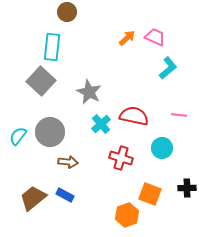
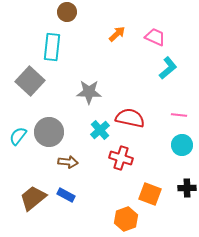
orange arrow: moved 10 px left, 4 px up
gray square: moved 11 px left
gray star: rotated 25 degrees counterclockwise
red semicircle: moved 4 px left, 2 px down
cyan cross: moved 1 px left, 6 px down
gray circle: moved 1 px left
cyan circle: moved 20 px right, 3 px up
blue rectangle: moved 1 px right
orange hexagon: moved 1 px left, 4 px down
